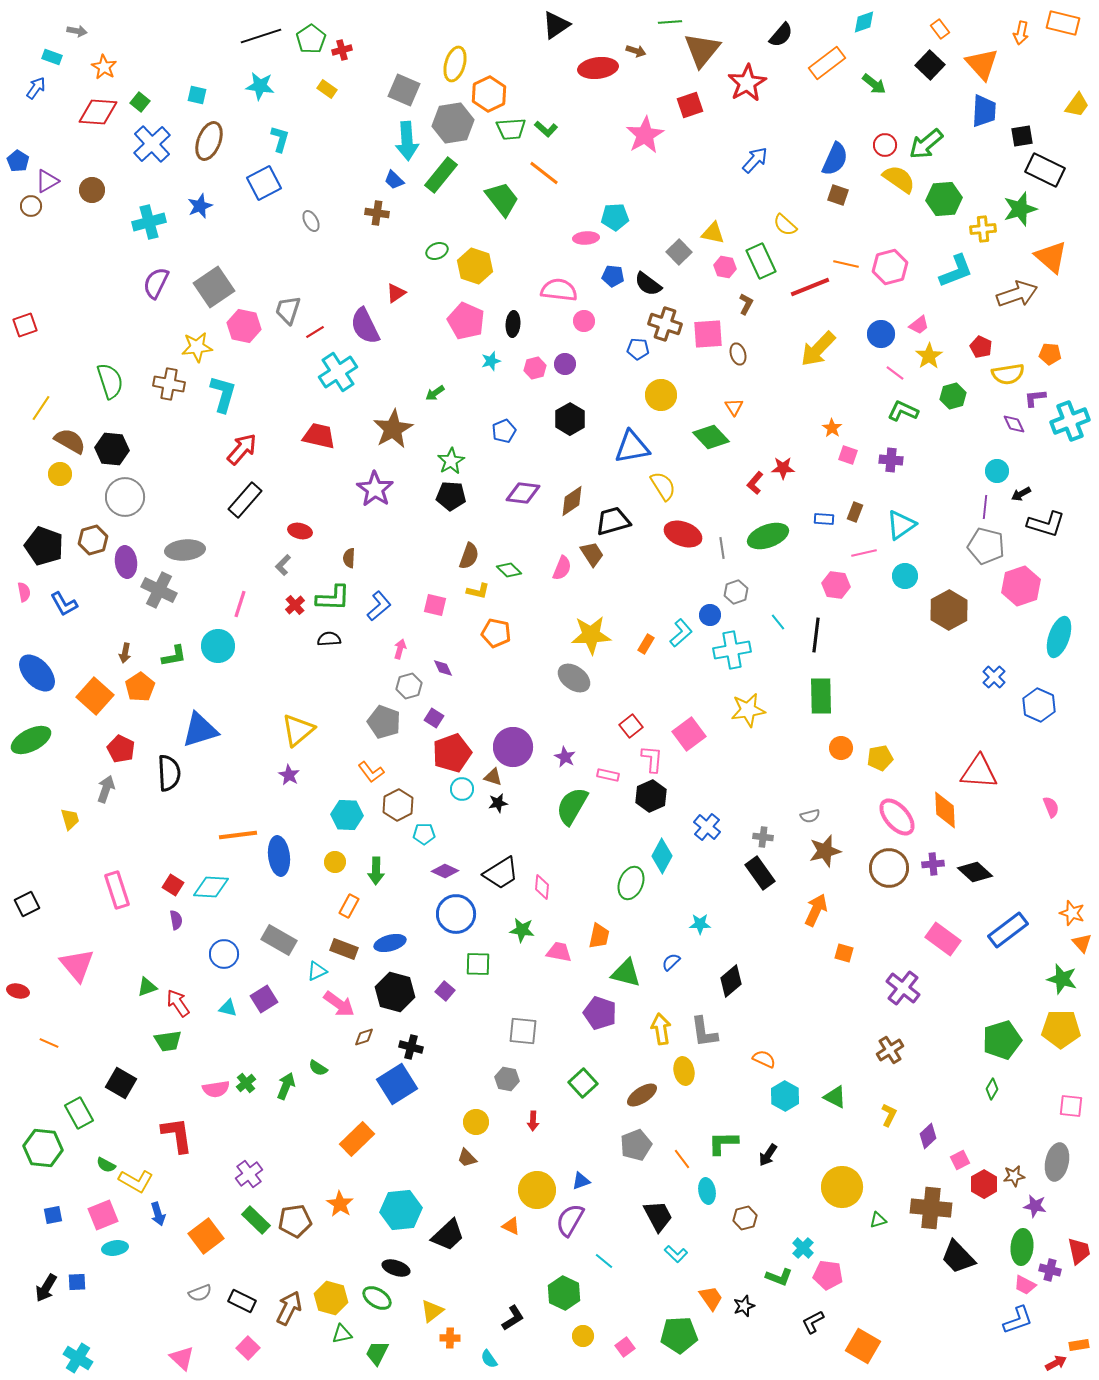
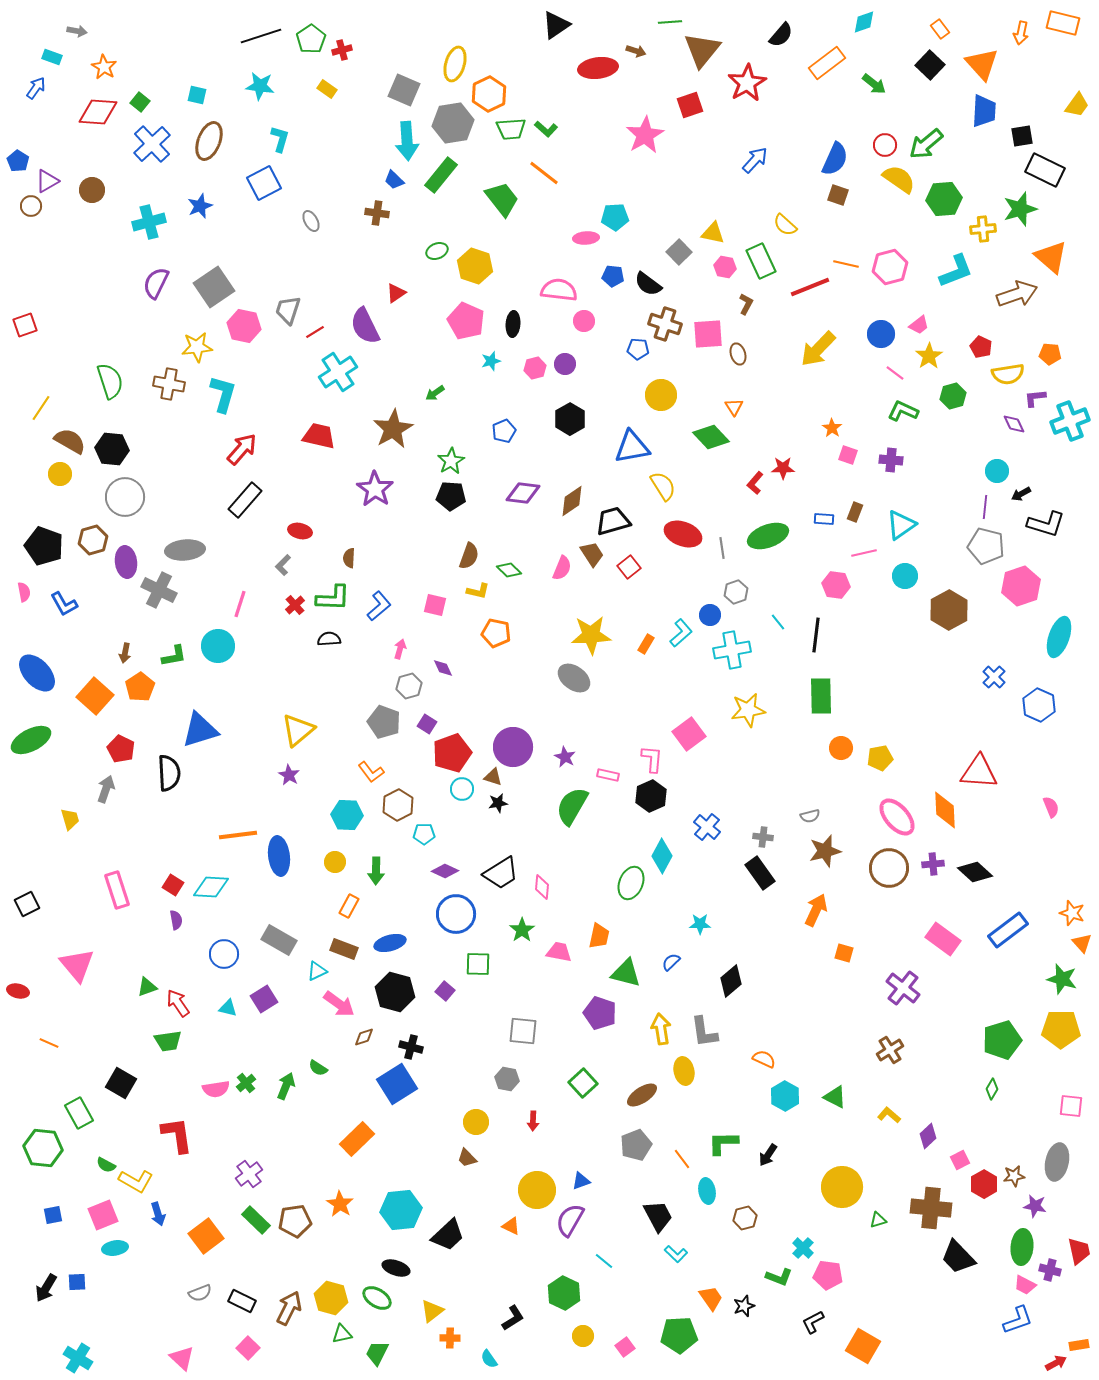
purple square at (434, 718): moved 7 px left, 6 px down
red square at (631, 726): moved 2 px left, 159 px up
green star at (522, 930): rotated 30 degrees clockwise
yellow L-shape at (889, 1115): rotated 75 degrees counterclockwise
